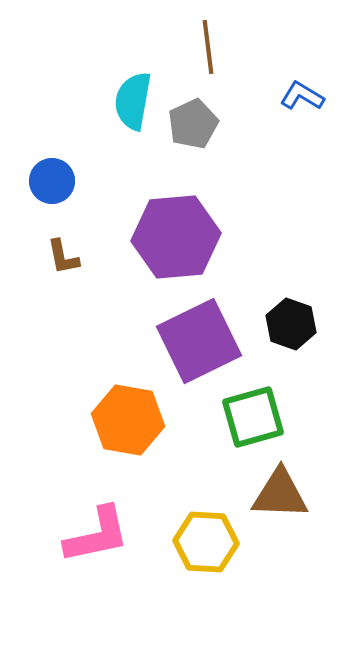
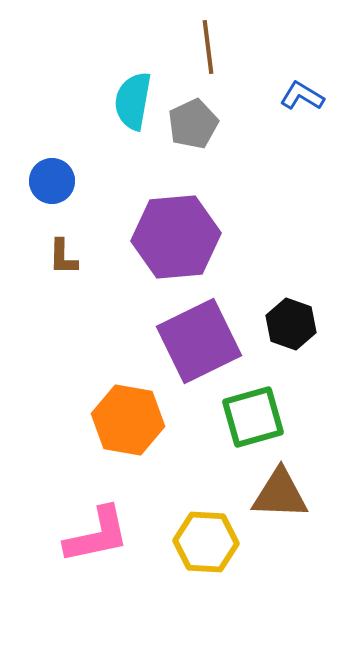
brown L-shape: rotated 12 degrees clockwise
